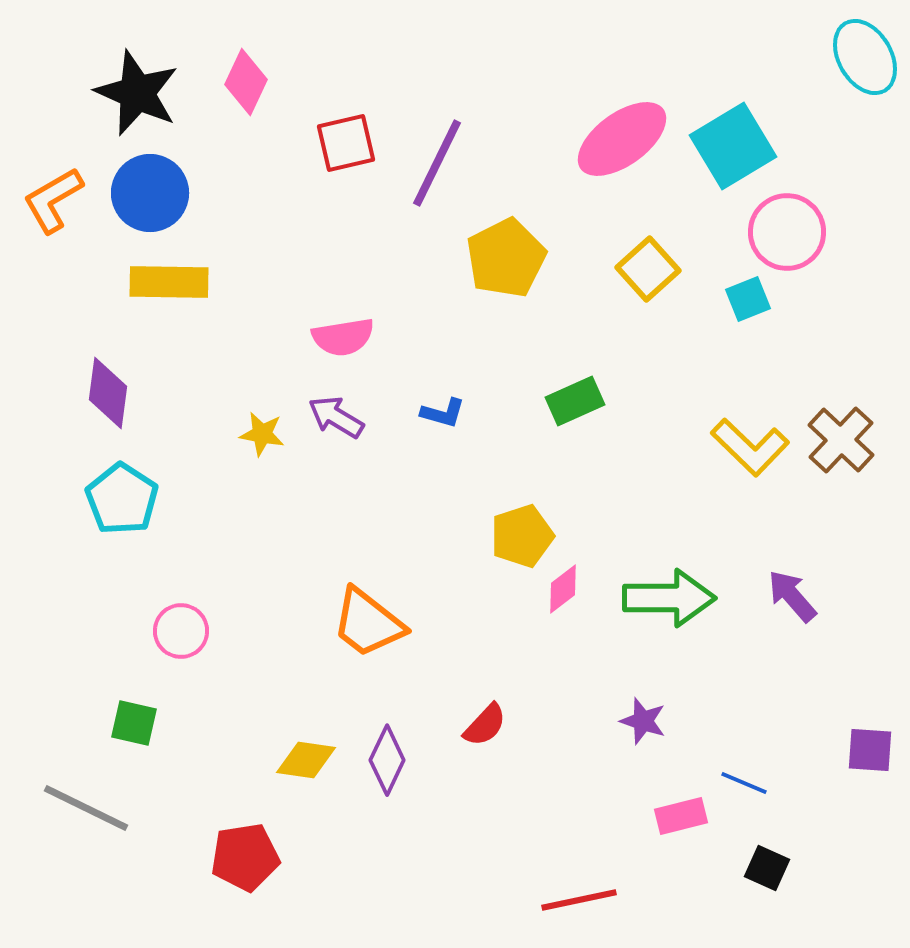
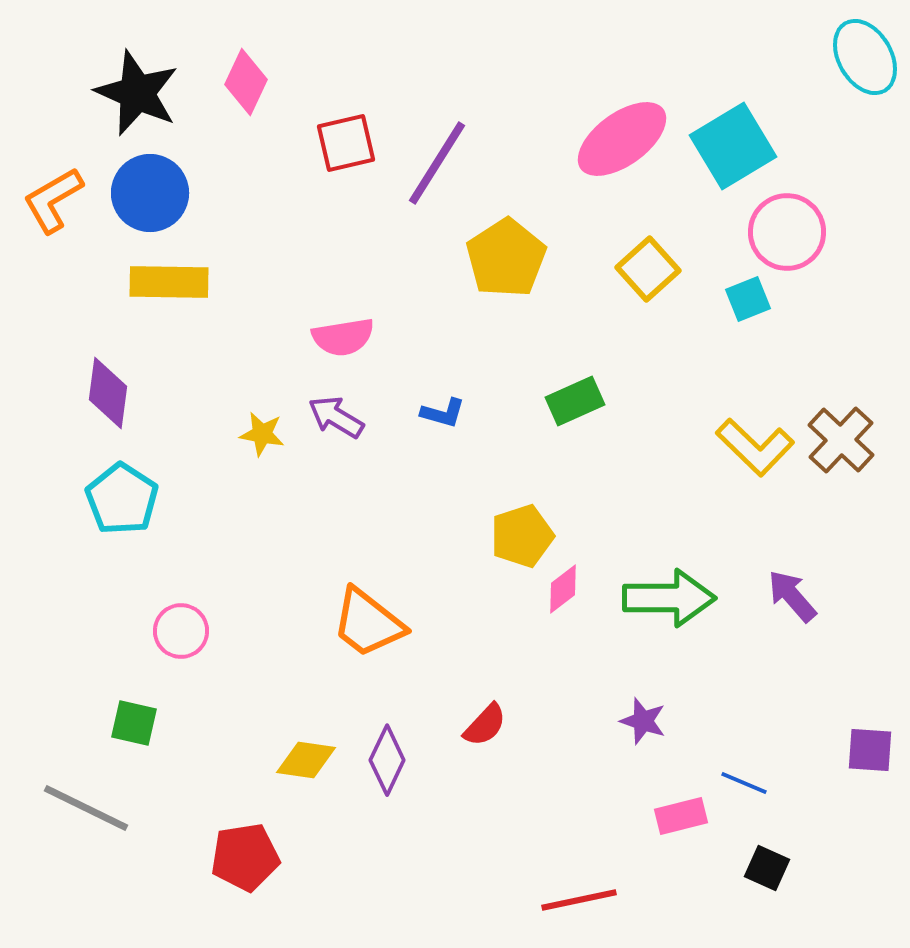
purple line at (437, 163): rotated 6 degrees clockwise
yellow pentagon at (506, 258): rotated 6 degrees counterclockwise
yellow L-shape at (750, 447): moved 5 px right
